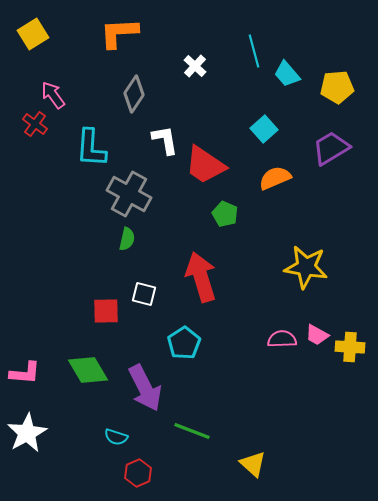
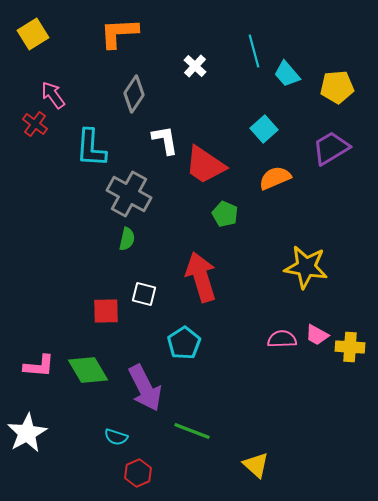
pink L-shape: moved 14 px right, 7 px up
yellow triangle: moved 3 px right, 1 px down
